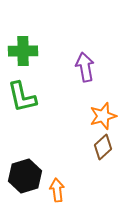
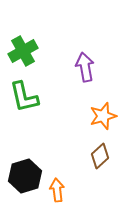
green cross: rotated 28 degrees counterclockwise
green L-shape: moved 2 px right
brown diamond: moved 3 px left, 9 px down
